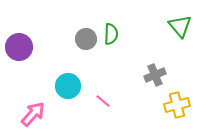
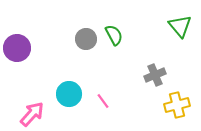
green semicircle: moved 3 px right, 1 px down; rotated 30 degrees counterclockwise
purple circle: moved 2 px left, 1 px down
cyan circle: moved 1 px right, 8 px down
pink line: rotated 14 degrees clockwise
pink arrow: moved 1 px left
